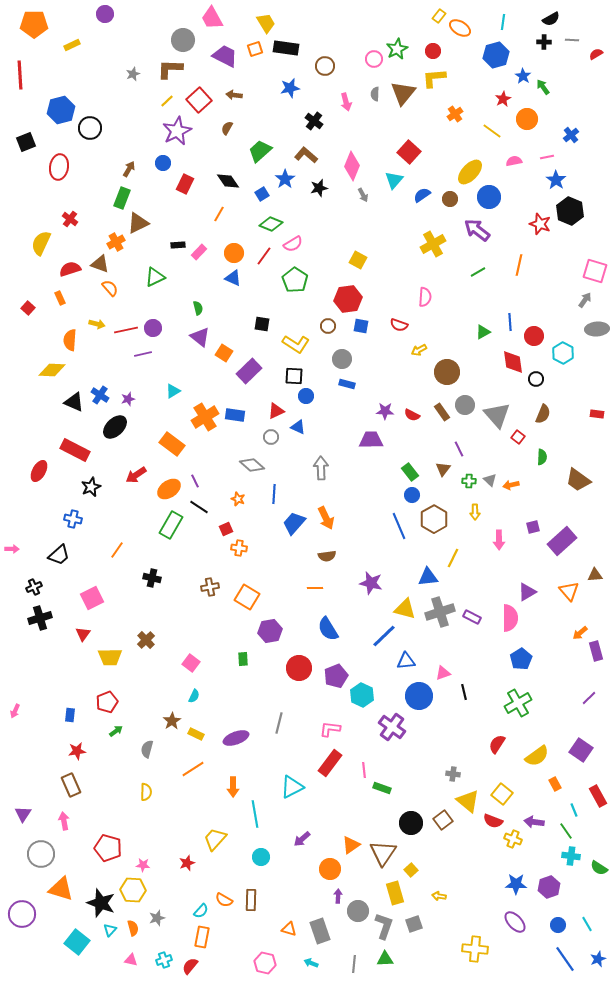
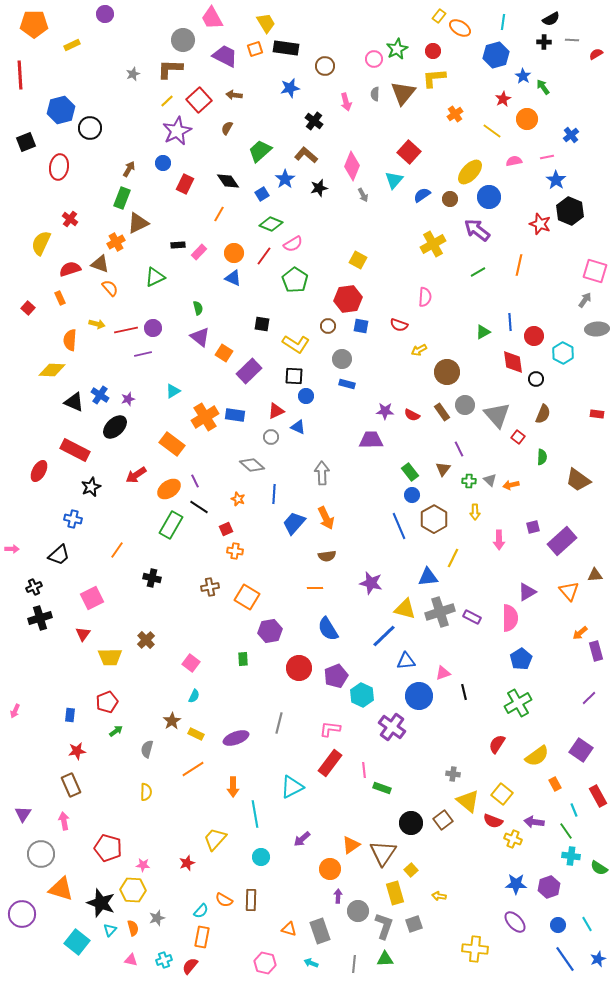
gray arrow at (321, 468): moved 1 px right, 5 px down
orange cross at (239, 548): moved 4 px left, 3 px down
